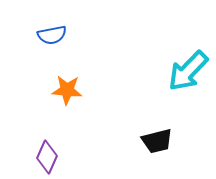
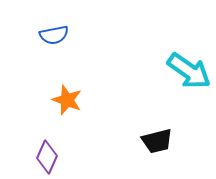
blue semicircle: moved 2 px right
cyan arrow: moved 1 px right; rotated 99 degrees counterclockwise
orange star: moved 10 px down; rotated 16 degrees clockwise
